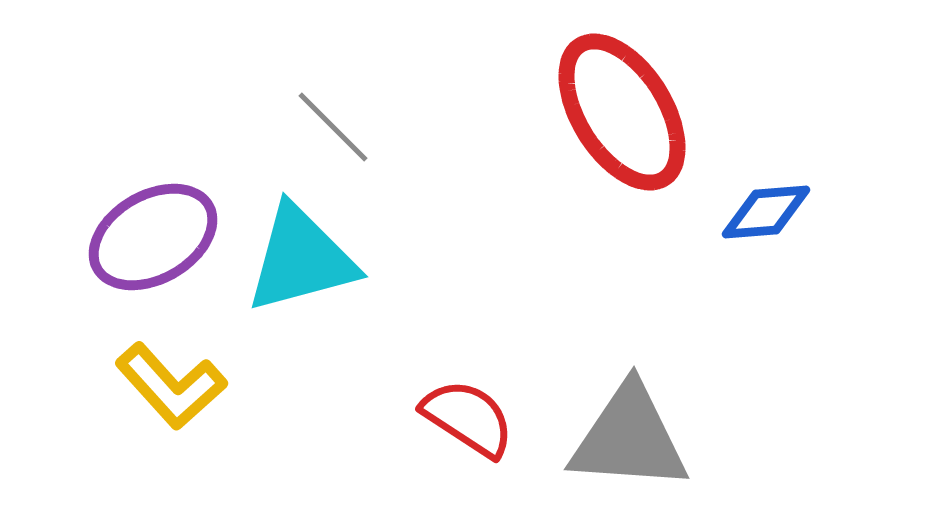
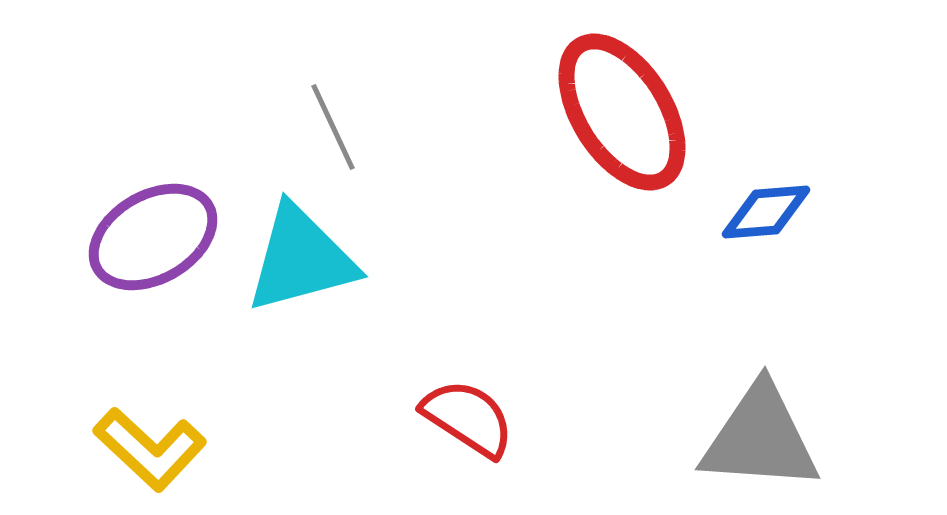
gray line: rotated 20 degrees clockwise
yellow L-shape: moved 21 px left, 63 px down; rotated 5 degrees counterclockwise
gray triangle: moved 131 px right
